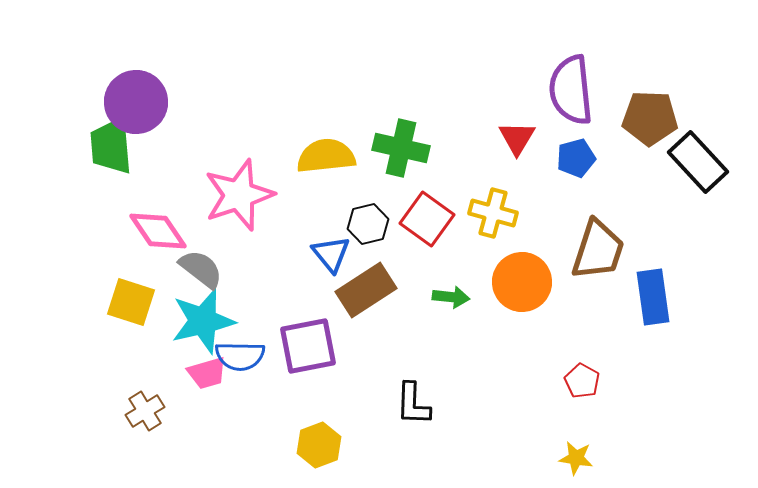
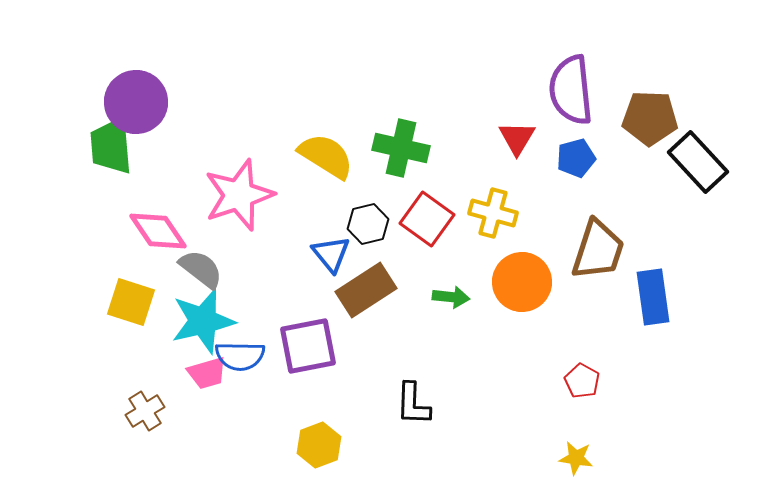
yellow semicircle: rotated 38 degrees clockwise
